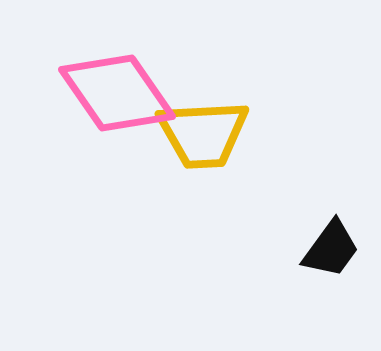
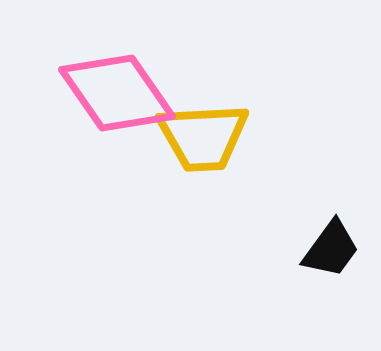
yellow trapezoid: moved 3 px down
